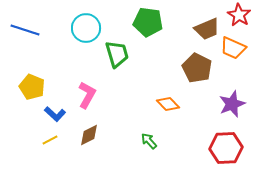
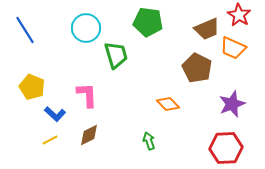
blue line: rotated 40 degrees clockwise
green trapezoid: moved 1 px left, 1 px down
pink L-shape: rotated 32 degrees counterclockwise
green arrow: rotated 24 degrees clockwise
